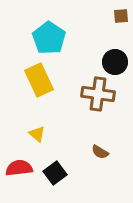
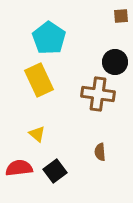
brown semicircle: rotated 54 degrees clockwise
black square: moved 2 px up
